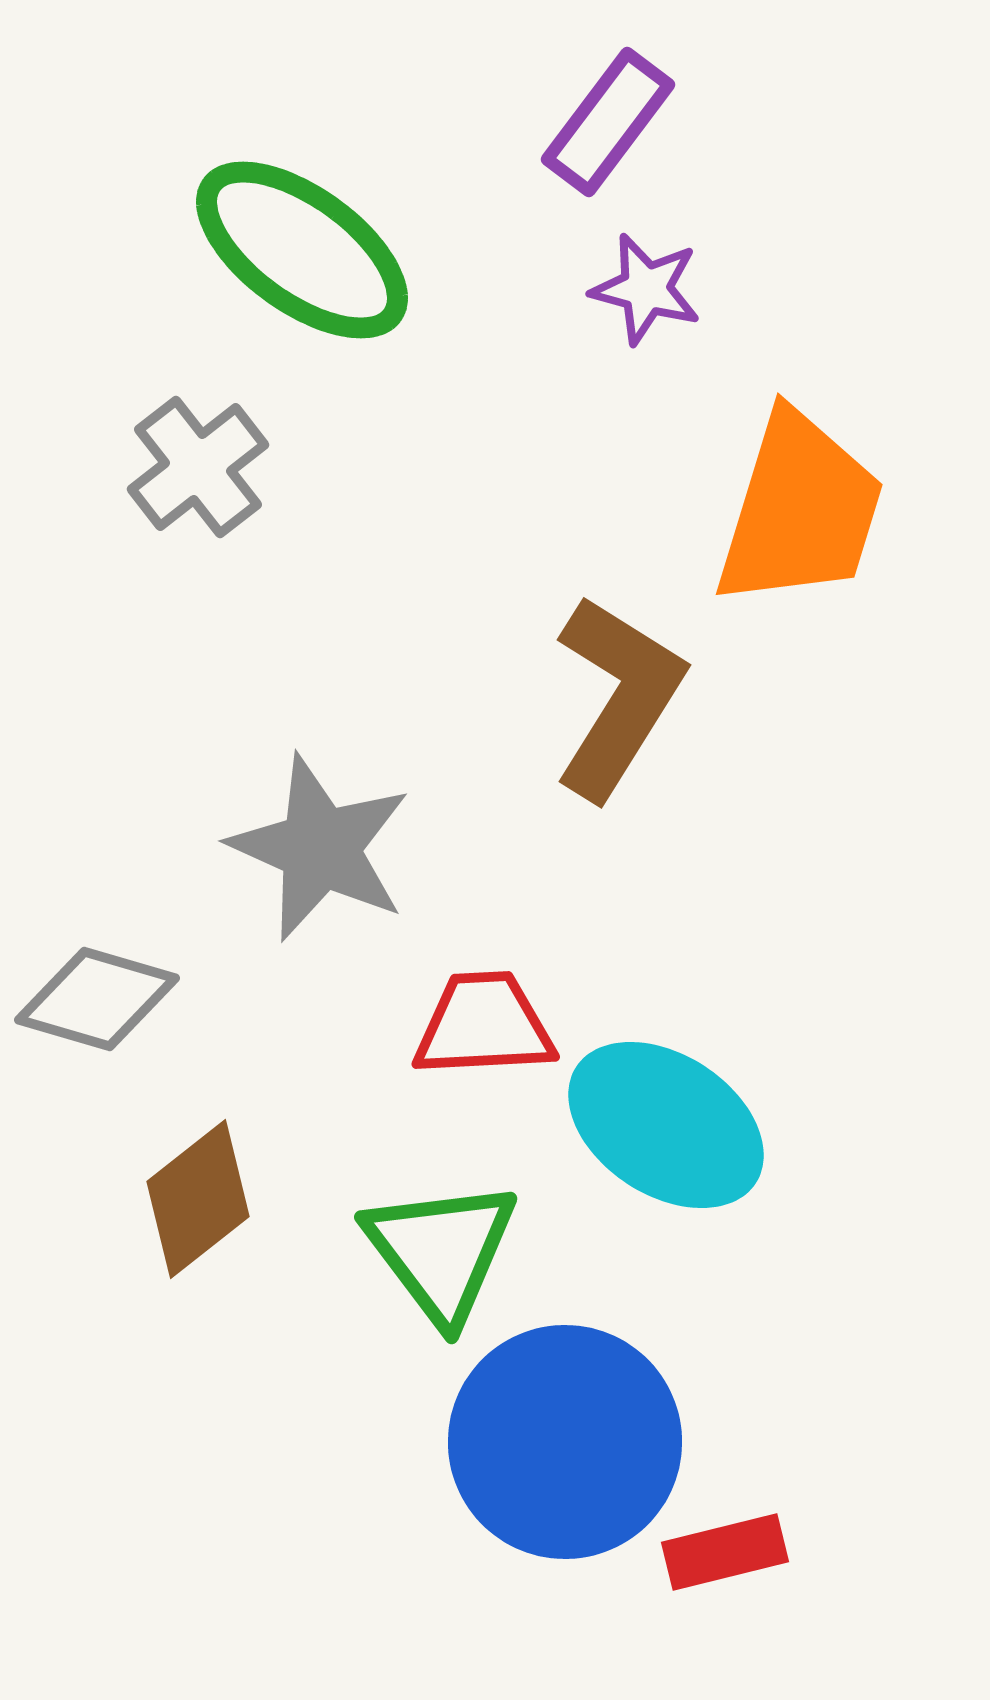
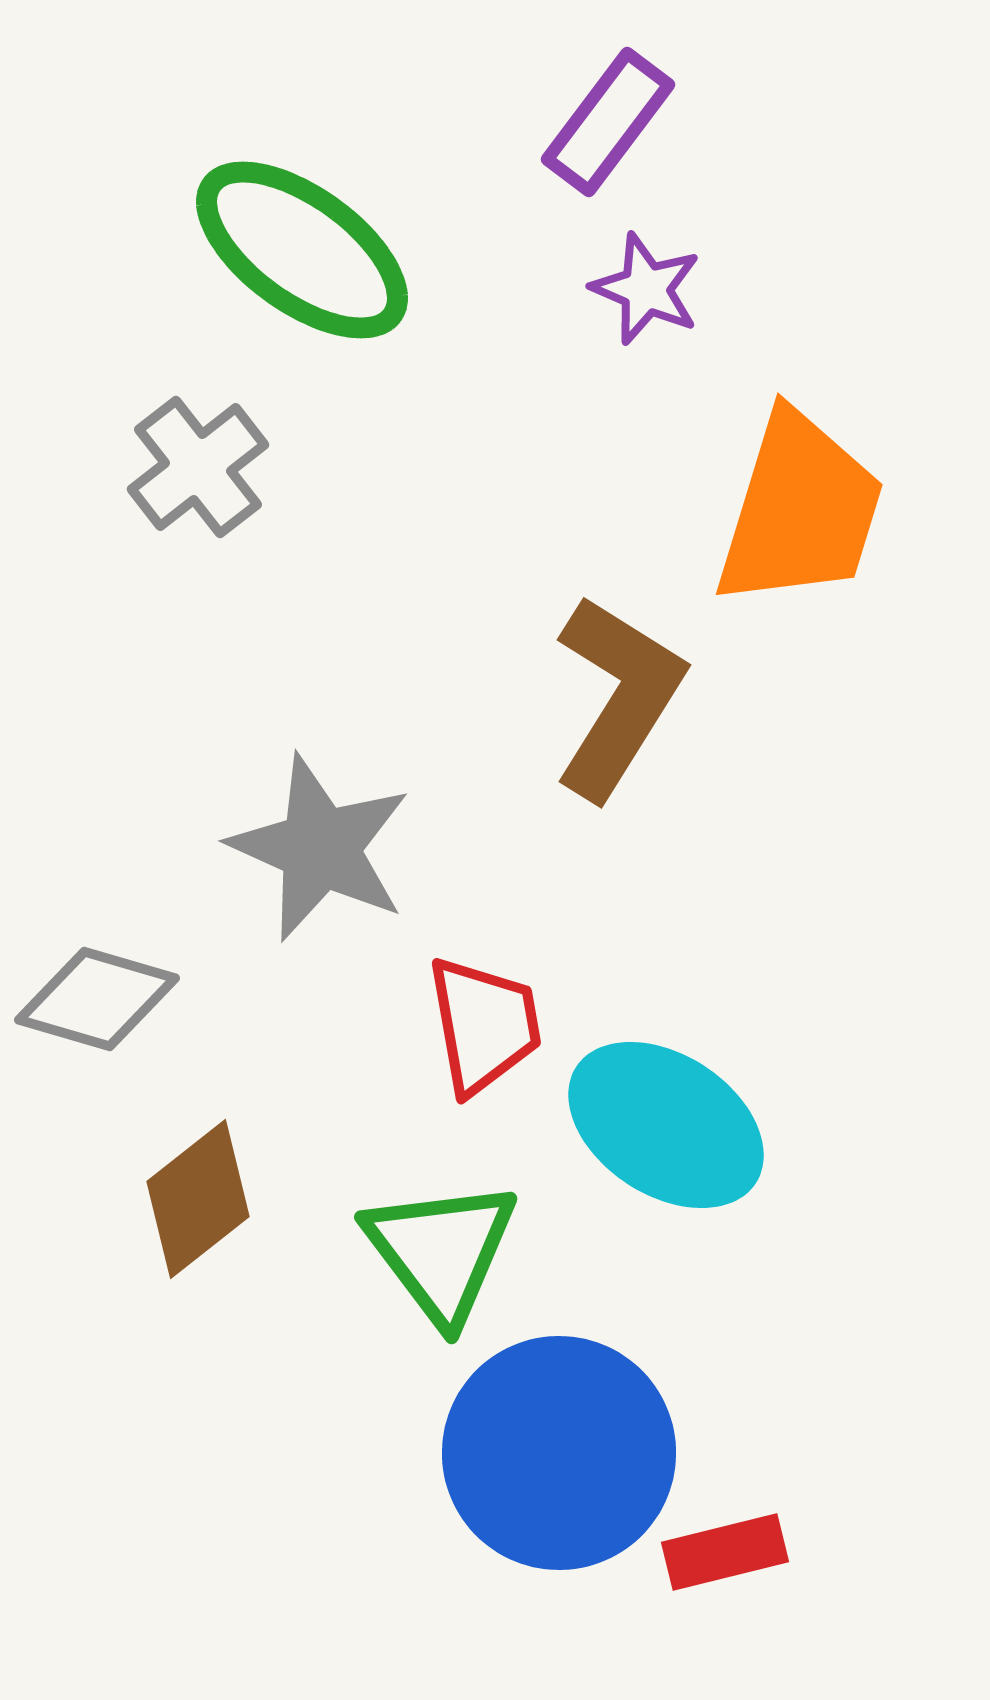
purple star: rotated 8 degrees clockwise
red trapezoid: rotated 83 degrees clockwise
blue circle: moved 6 px left, 11 px down
